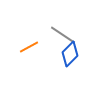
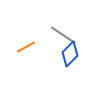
orange line: moved 3 px left
